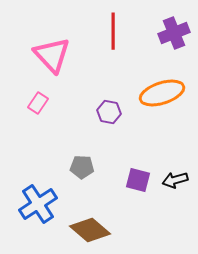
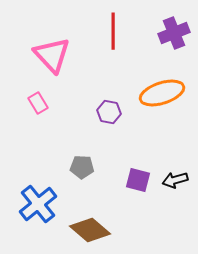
pink rectangle: rotated 65 degrees counterclockwise
blue cross: rotated 6 degrees counterclockwise
